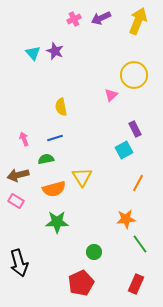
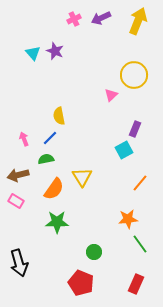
yellow semicircle: moved 2 px left, 9 px down
purple rectangle: rotated 49 degrees clockwise
blue line: moved 5 px left; rotated 28 degrees counterclockwise
orange line: moved 2 px right; rotated 12 degrees clockwise
orange semicircle: rotated 40 degrees counterclockwise
orange star: moved 2 px right
red pentagon: rotated 25 degrees counterclockwise
